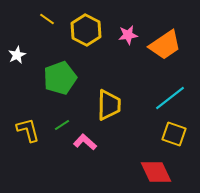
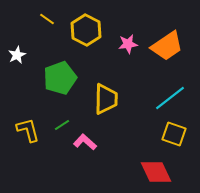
pink star: moved 9 px down
orange trapezoid: moved 2 px right, 1 px down
yellow trapezoid: moved 3 px left, 6 px up
